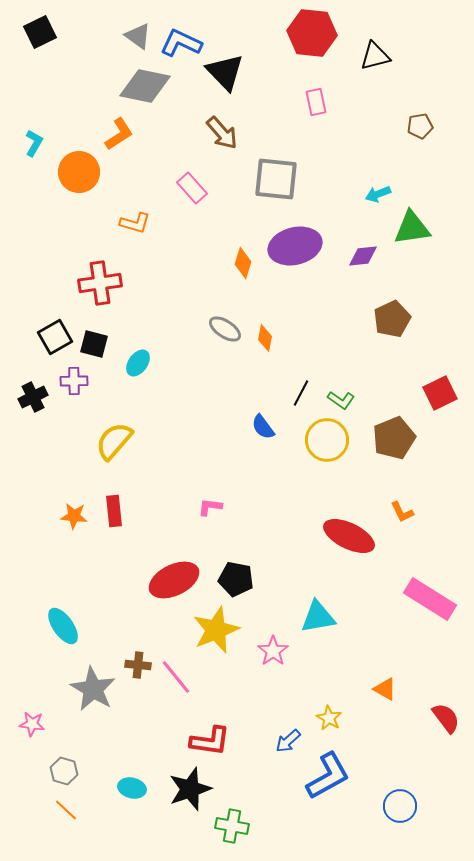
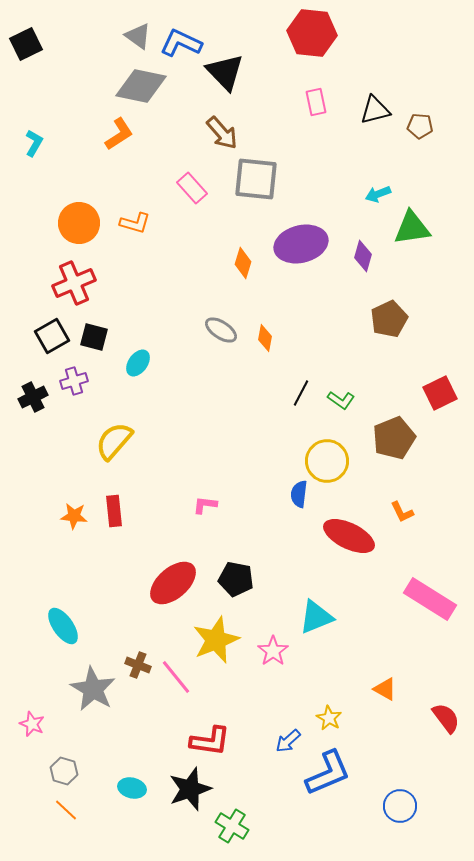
black square at (40, 32): moved 14 px left, 12 px down
black triangle at (375, 56): moved 54 px down
gray diamond at (145, 86): moved 4 px left
brown pentagon at (420, 126): rotated 15 degrees clockwise
orange circle at (79, 172): moved 51 px down
gray square at (276, 179): moved 20 px left
purple ellipse at (295, 246): moved 6 px right, 2 px up
purple diamond at (363, 256): rotated 68 degrees counterclockwise
red cross at (100, 283): moved 26 px left; rotated 15 degrees counterclockwise
brown pentagon at (392, 319): moved 3 px left
gray ellipse at (225, 329): moved 4 px left, 1 px down
black square at (55, 337): moved 3 px left, 1 px up
black square at (94, 344): moved 7 px up
purple cross at (74, 381): rotated 16 degrees counterclockwise
blue semicircle at (263, 427): moved 36 px right, 67 px down; rotated 44 degrees clockwise
yellow circle at (327, 440): moved 21 px down
pink L-shape at (210, 507): moved 5 px left, 2 px up
red ellipse at (174, 580): moved 1 px left, 3 px down; rotated 15 degrees counterclockwise
cyan triangle at (318, 617): moved 2 px left; rotated 12 degrees counterclockwise
yellow star at (216, 630): moved 10 px down
brown cross at (138, 665): rotated 15 degrees clockwise
pink star at (32, 724): rotated 15 degrees clockwise
blue L-shape at (328, 776): moved 3 px up; rotated 6 degrees clockwise
green cross at (232, 826): rotated 20 degrees clockwise
